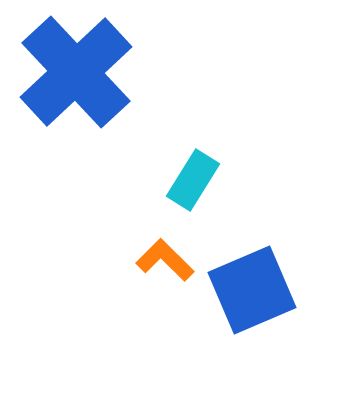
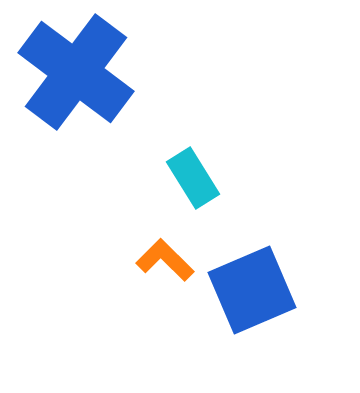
blue cross: rotated 10 degrees counterclockwise
cyan rectangle: moved 2 px up; rotated 64 degrees counterclockwise
